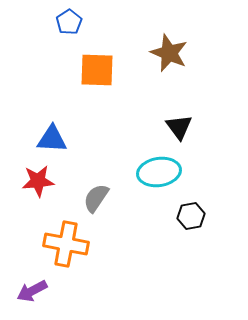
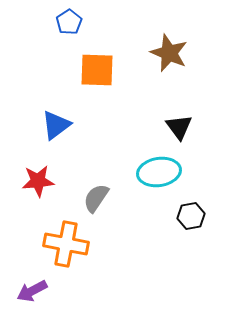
blue triangle: moved 4 px right, 14 px up; rotated 40 degrees counterclockwise
